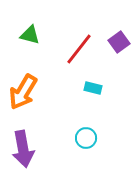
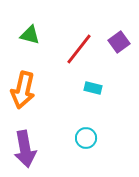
orange arrow: moved 2 px up; rotated 18 degrees counterclockwise
purple arrow: moved 2 px right
